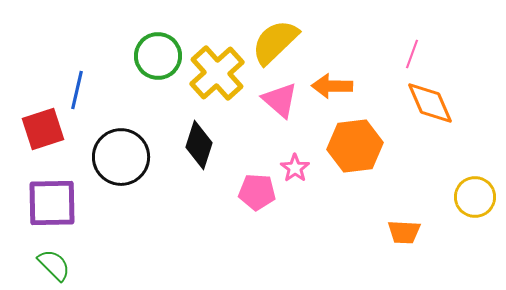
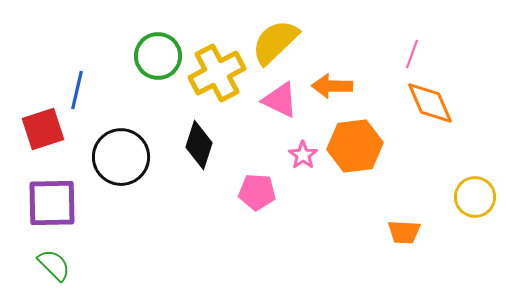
yellow cross: rotated 14 degrees clockwise
pink triangle: rotated 15 degrees counterclockwise
pink star: moved 8 px right, 13 px up
